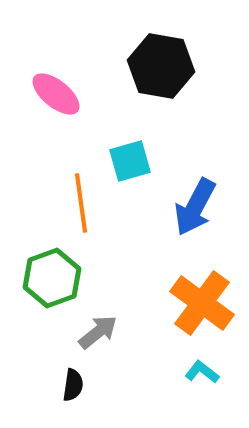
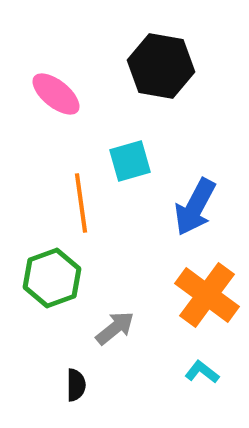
orange cross: moved 5 px right, 8 px up
gray arrow: moved 17 px right, 4 px up
black semicircle: moved 3 px right; rotated 8 degrees counterclockwise
